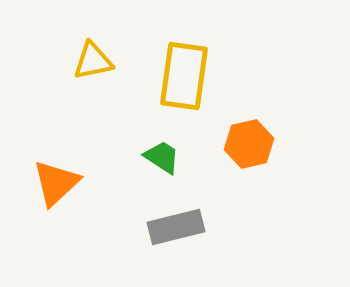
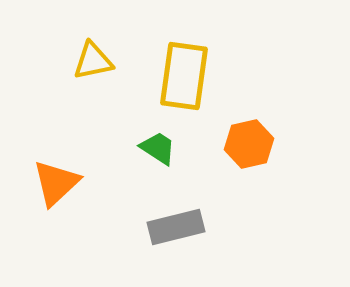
green trapezoid: moved 4 px left, 9 px up
